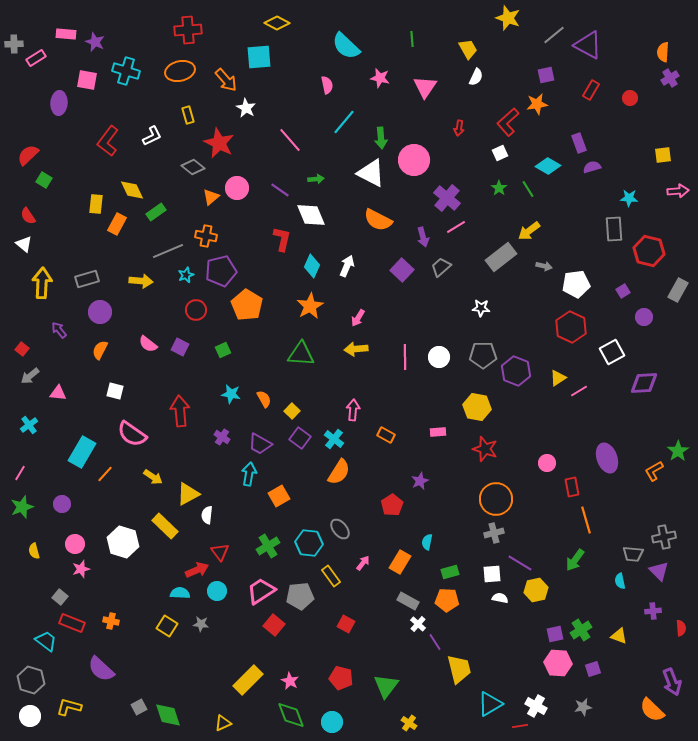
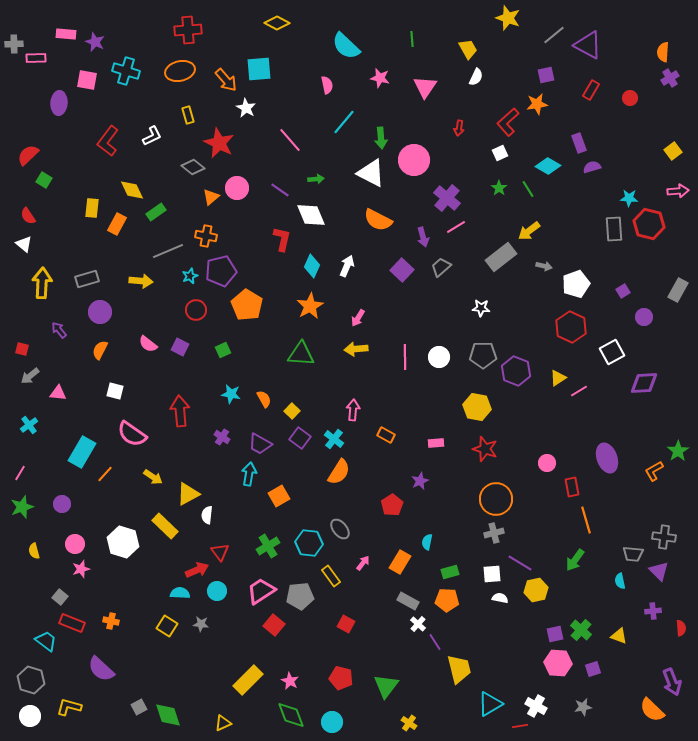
cyan square at (259, 57): moved 12 px down
pink rectangle at (36, 58): rotated 30 degrees clockwise
yellow square at (663, 155): moved 10 px right, 4 px up; rotated 30 degrees counterclockwise
yellow rectangle at (96, 204): moved 4 px left, 4 px down
red hexagon at (649, 251): moved 27 px up
cyan star at (186, 275): moved 4 px right, 1 px down
white pentagon at (576, 284): rotated 12 degrees counterclockwise
red square at (22, 349): rotated 24 degrees counterclockwise
pink rectangle at (438, 432): moved 2 px left, 11 px down
gray cross at (664, 537): rotated 20 degrees clockwise
green cross at (581, 630): rotated 15 degrees counterclockwise
